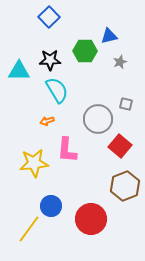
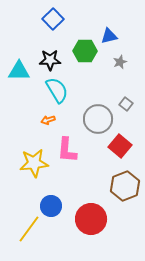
blue square: moved 4 px right, 2 px down
gray square: rotated 24 degrees clockwise
orange arrow: moved 1 px right, 1 px up
